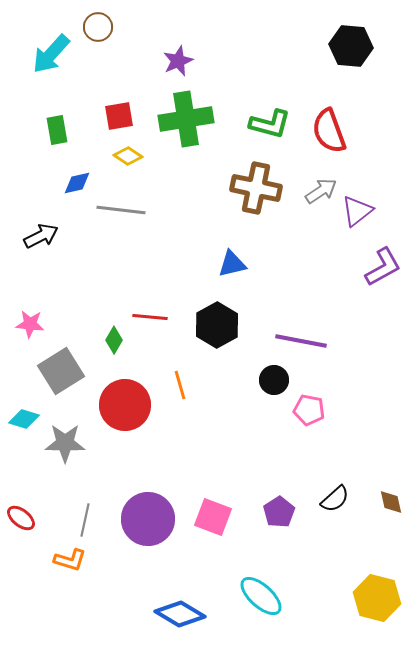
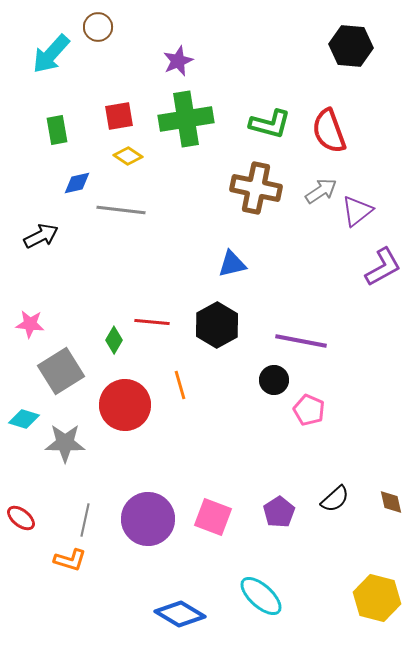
red line at (150, 317): moved 2 px right, 5 px down
pink pentagon at (309, 410): rotated 12 degrees clockwise
